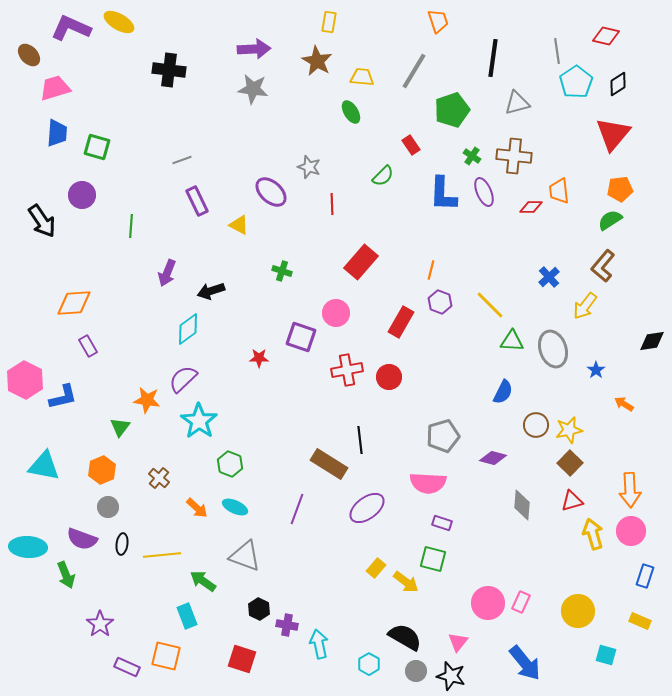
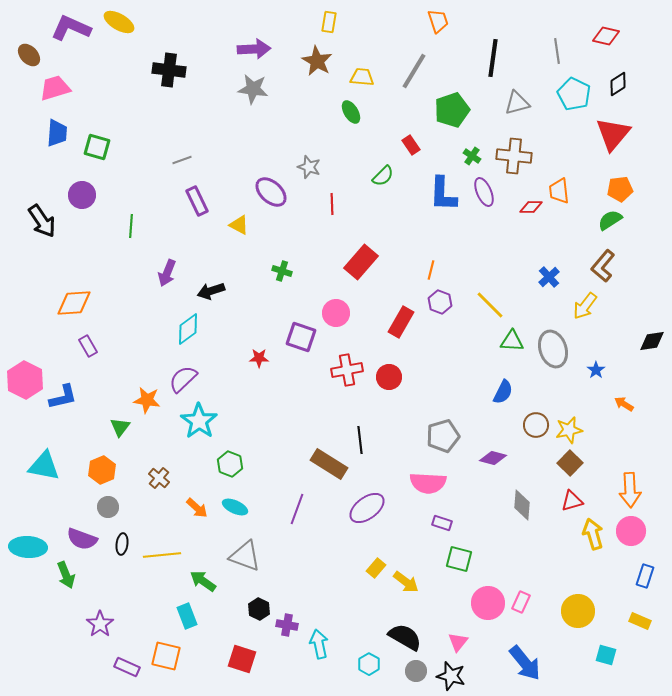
cyan pentagon at (576, 82): moved 2 px left, 12 px down; rotated 12 degrees counterclockwise
green square at (433, 559): moved 26 px right
